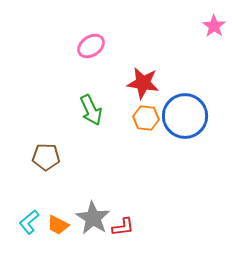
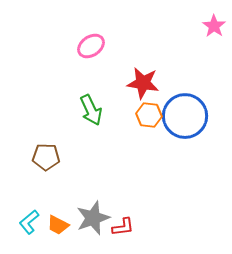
orange hexagon: moved 3 px right, 3 px up
gray star: rotated 20 degrees clockwise
